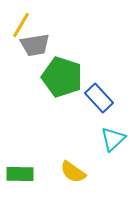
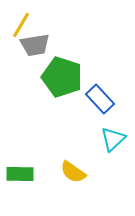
blue rectangle: moved 1 px right, 1 px down
